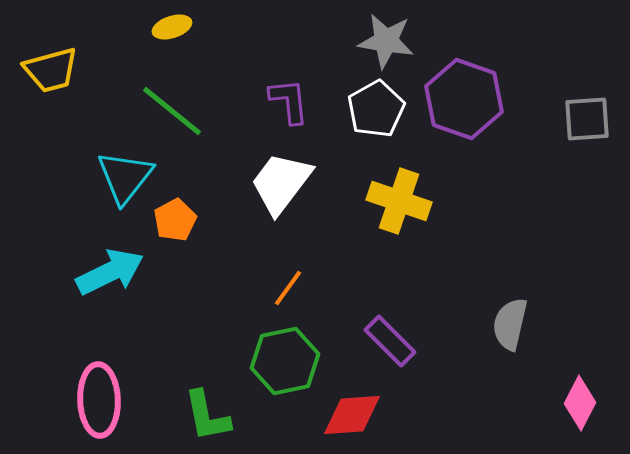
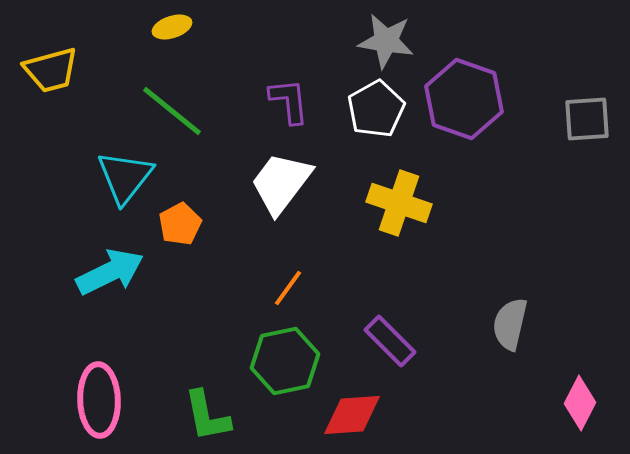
yellow cross: moved 2 px down
orange pentagon: moved 5 px right, 4 px down
